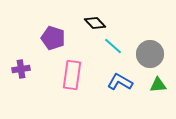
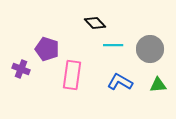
purple pentagon: moved 6 px left, 11 px down
cyan line: moved 1 px up; rotated 42 degrees counterclockwise
gray circle: moved 5 px up
purple cross: rotated 30 degrees clockwise
